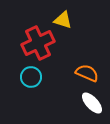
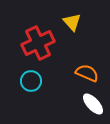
yellow triangle: moved 9 px right, 2 px down; rotated 30 degrees clockwise
cyan circle: moved 4 px down
white ellipse: moved 1 px right, 1 px down
